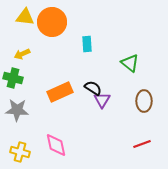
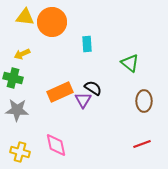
purple triangle: moved 19 px left
